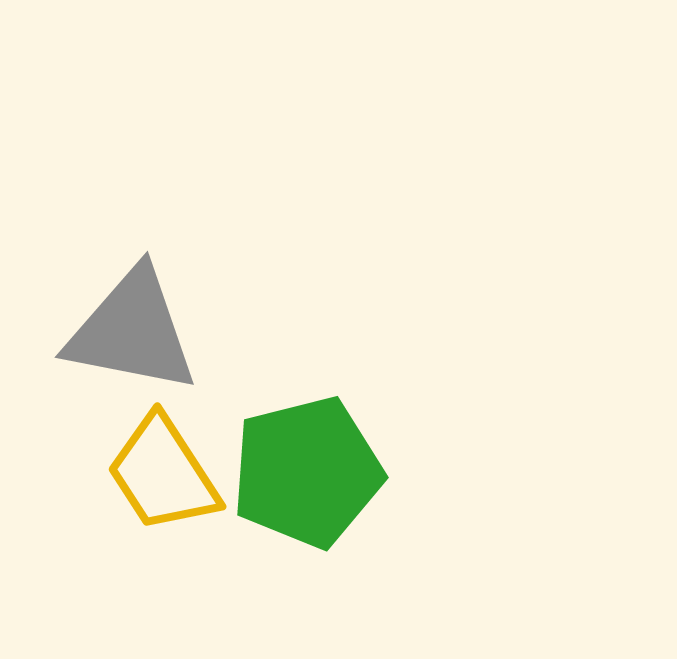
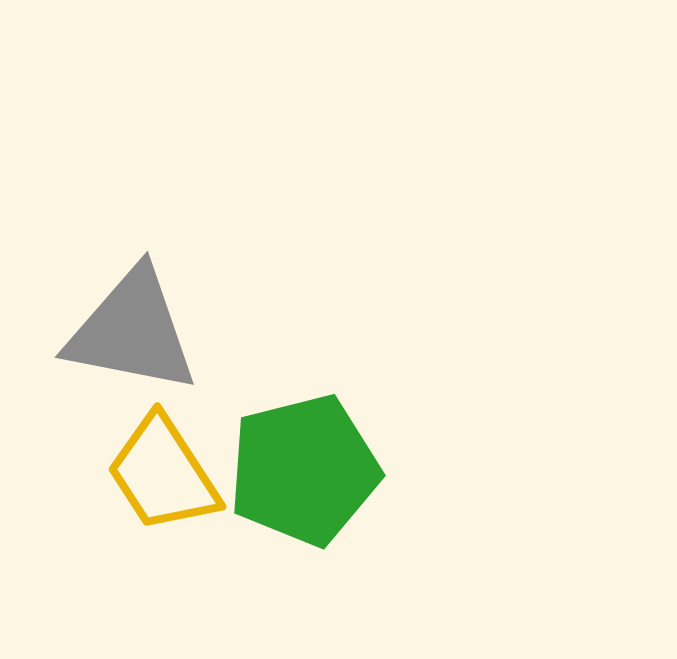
green pentagon: moved 3 px left, 2 px up
